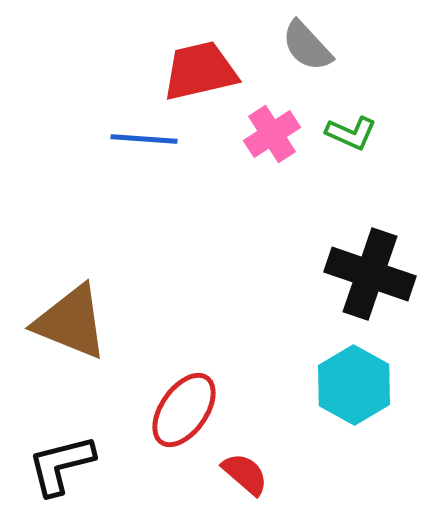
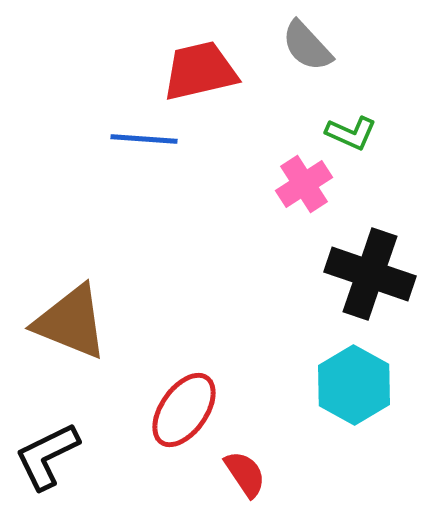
pink cross: moved 32 px right, 50 px down
black L-shape: moved 14 px left, 9 px up; rotated 12 degrees counterclockwise
red semicircle: rotated 15 degrees clockwise
